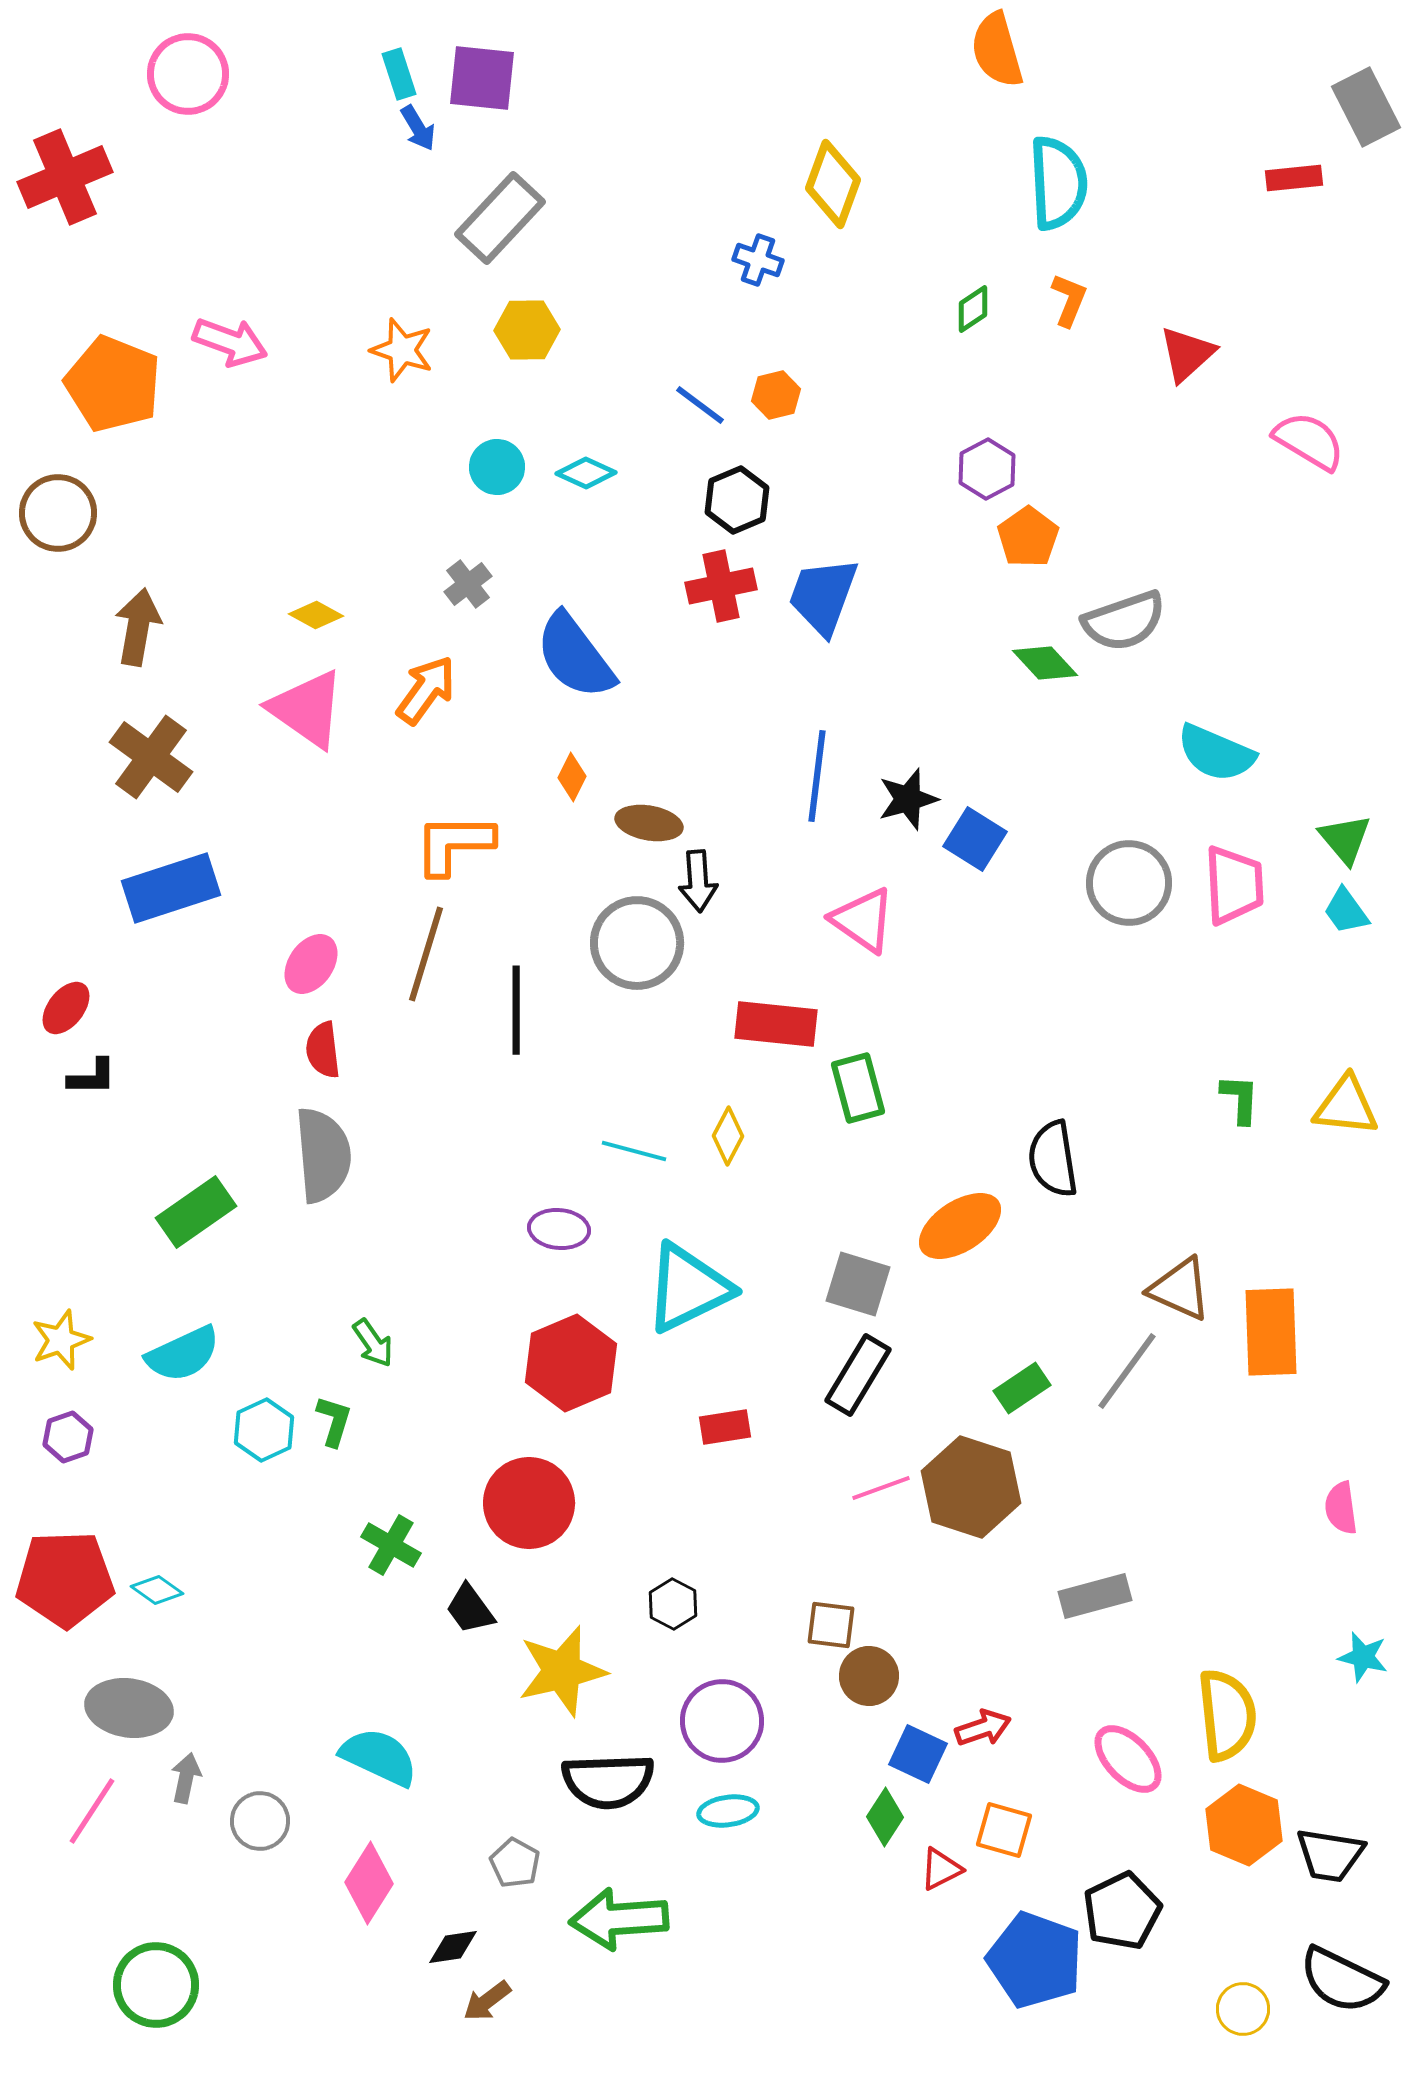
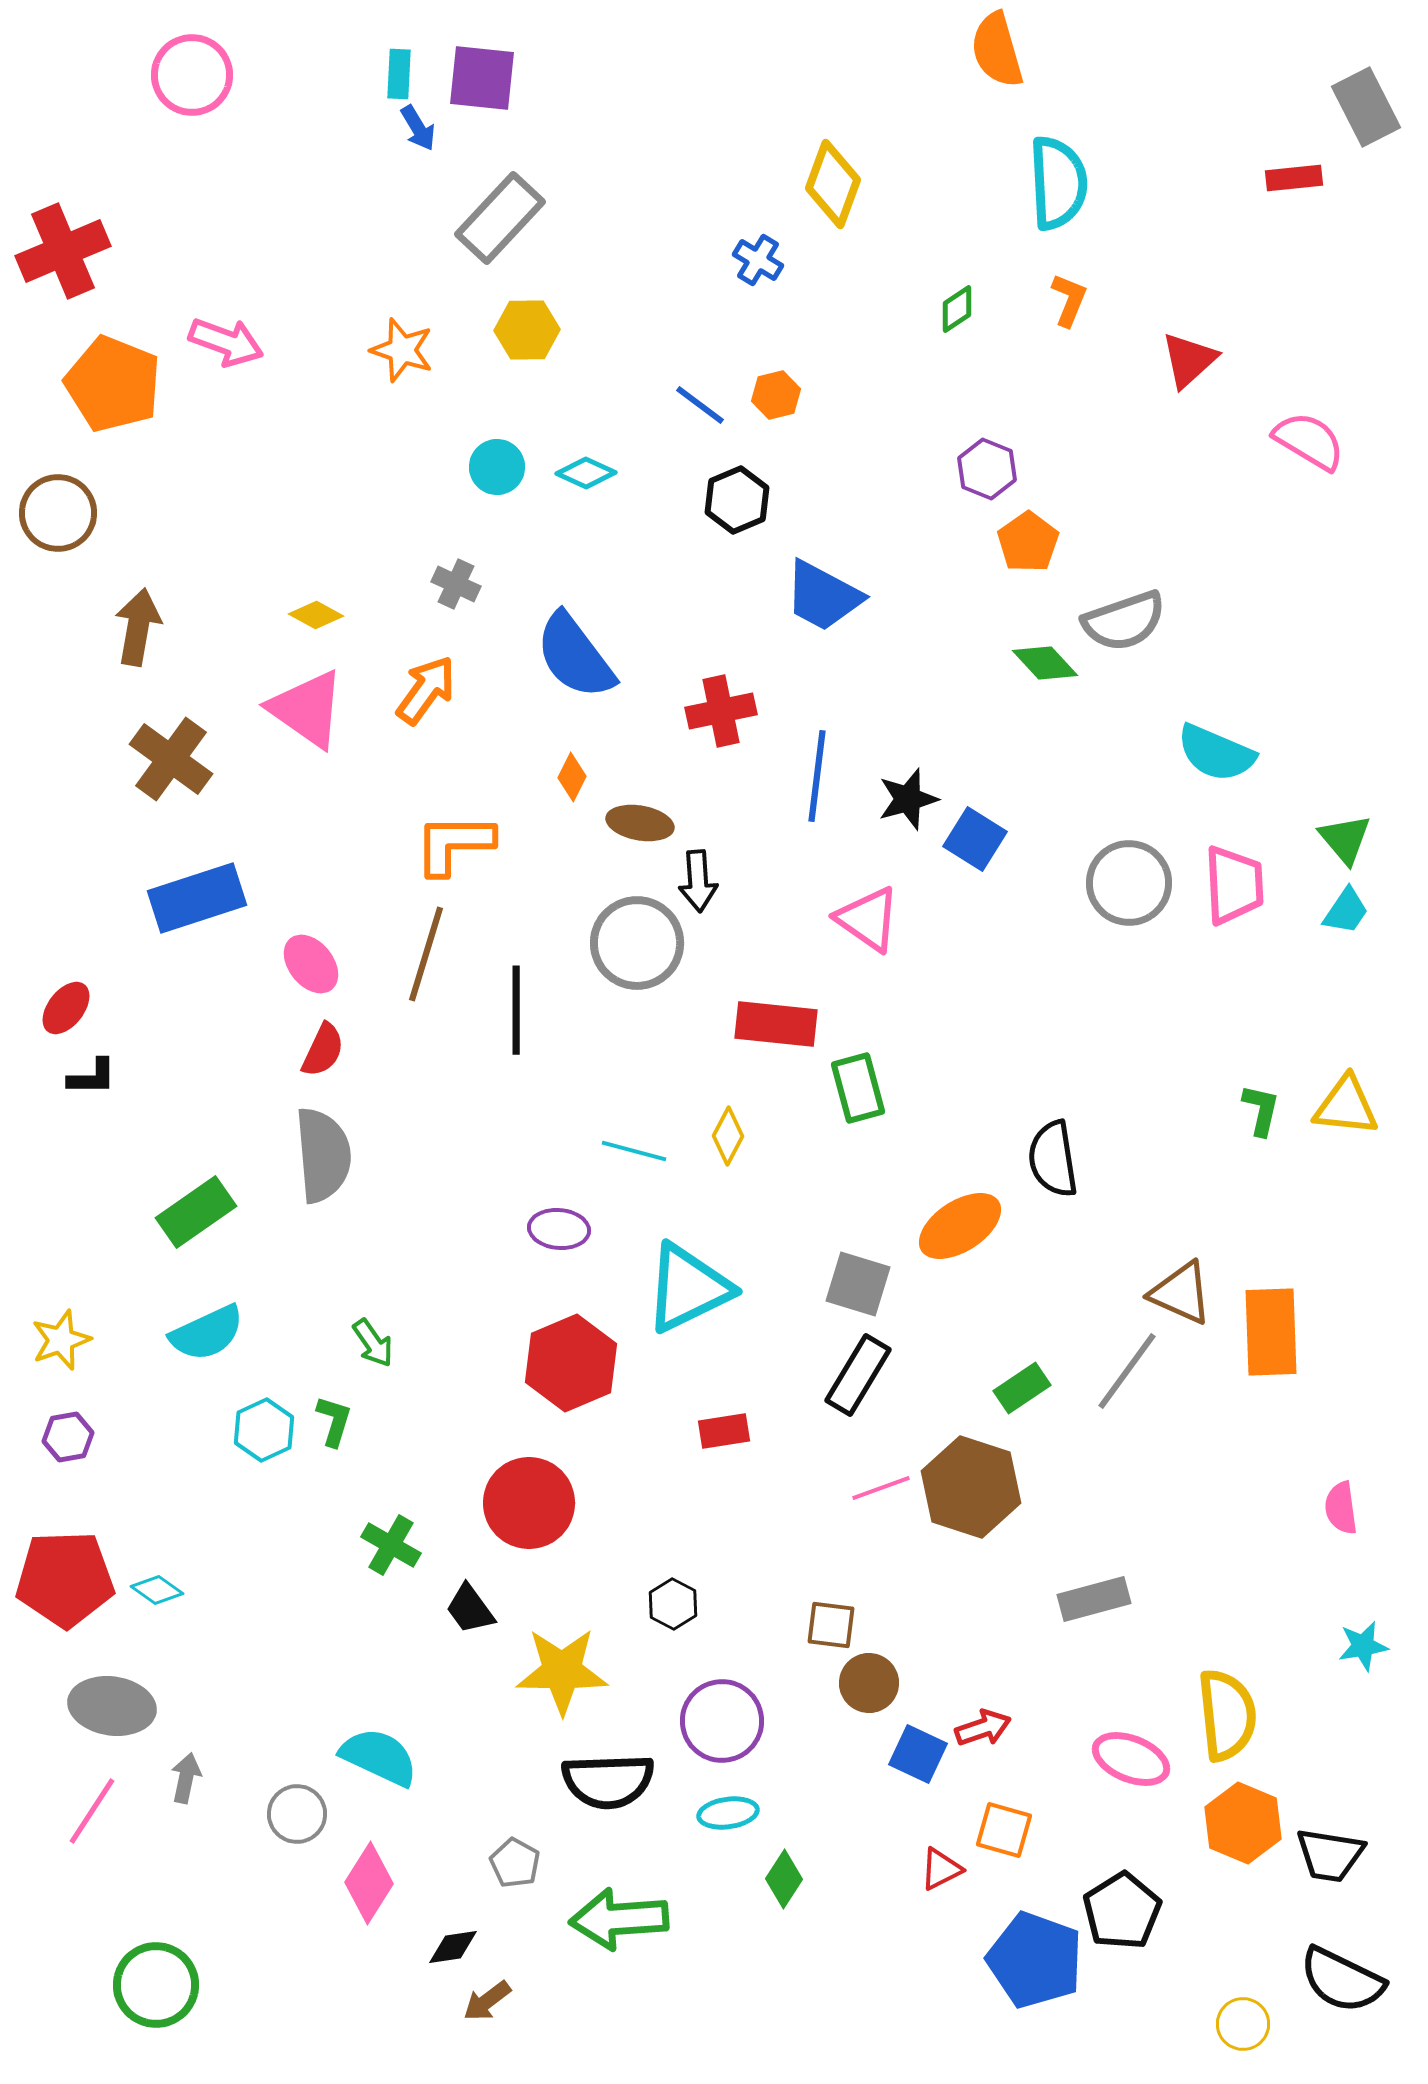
pink circle at (188, 74): moved 4 px right, 1 px down
cyan rectangle at (399, 74): rotated 21 degrees clockwise
red cross at (65, 177): moved 2 px left, 74 px down
blue cross at (758, 260): rotated 12 degrees clockwise
green diamond at (973, 309): moved 16 px left
pink arrow at (230, 342): moved 4 px left
red triangle at (1187, 354): moved 2 px right, 6 px down
purple hexagon at (987, 469): rotated 10 degrees counterclockwise
orange pentagon at (1028, 537): moved 5 px down
gray cross at (468, 584): moved 12 px left; rotated 27 degrees counterclockwise
red cross at (721, 586): moved 125 px down
blue trapezoid at (823, 596): rotated 82 degrees counterclockwise
brown cross at (151, 757): moved 20 px right, 2 px down
brown ellipse at (649, 823): moved 9 px left
blue rectangle at (171, 888): moved 26 px right, 10 px down
cyan trapezoid at (1346, 911): rotated 110 degrees counterclockwise
pink triangle at (863, 920): moved 5 px right, 1 px up
pink ellipse at (311, 964): rotated 74 degrees counterclockwise
red semicircle at (323, 1050): rotated 148 degrees counterclockwise
green L-shape at (1240, 1099): moved 21 px right, 11 px down; rotated 10 degrees clockwise
brown triangle at (1180, 1289): moved 1 px right, 4 px down
cyan semicircle at (183, 1354): moved 24 px right, 21 px up
red rectangle at (725, 1427): moved 1 px left, 4 px down
purple hexagon at (68, 1437): rotated 9 degrees clockwise
gray rectangle at (1095, 1596): moved 1 px left, 3 px down
cyan star at (1363, 1657): moved 11 px up; rotated 24 degrees counterclockwise
yellow star at (562, 1671): rotated 14 degrees clockwise
brown circle at (869, 1676): moved 7 px down
gray ellipse at (129, 1708): moved 17 px left, 2 px up
pink ellipse at (1128, 1759): moved 3 px right; rotated 24 degrees counterclockwise
cyan ellipse at (728, 1811): moved 2 px down
green diamond at (885, 1817): moved 101 px left, 62 px down
gray circle at (260, 1821): moved 37 px right, 7 px up
orange hexagon at (1244, 1825): moved 1 px left, 2 px up
black pentagon at (1122, 1911): rotated 6 degrees counterclockwise
yellow circle at (1243, 2009): moved 15 px down
